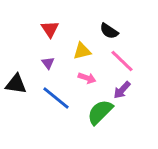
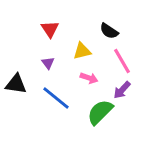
pink line: rotated 16 degrees clockwise
pink arrow: moved 2 px right
